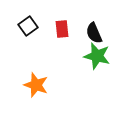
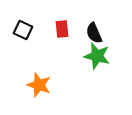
black square: moved 5 px left, 4 px down; rotated 30 degrees counterclockwise
orange star: moved 3 px right
